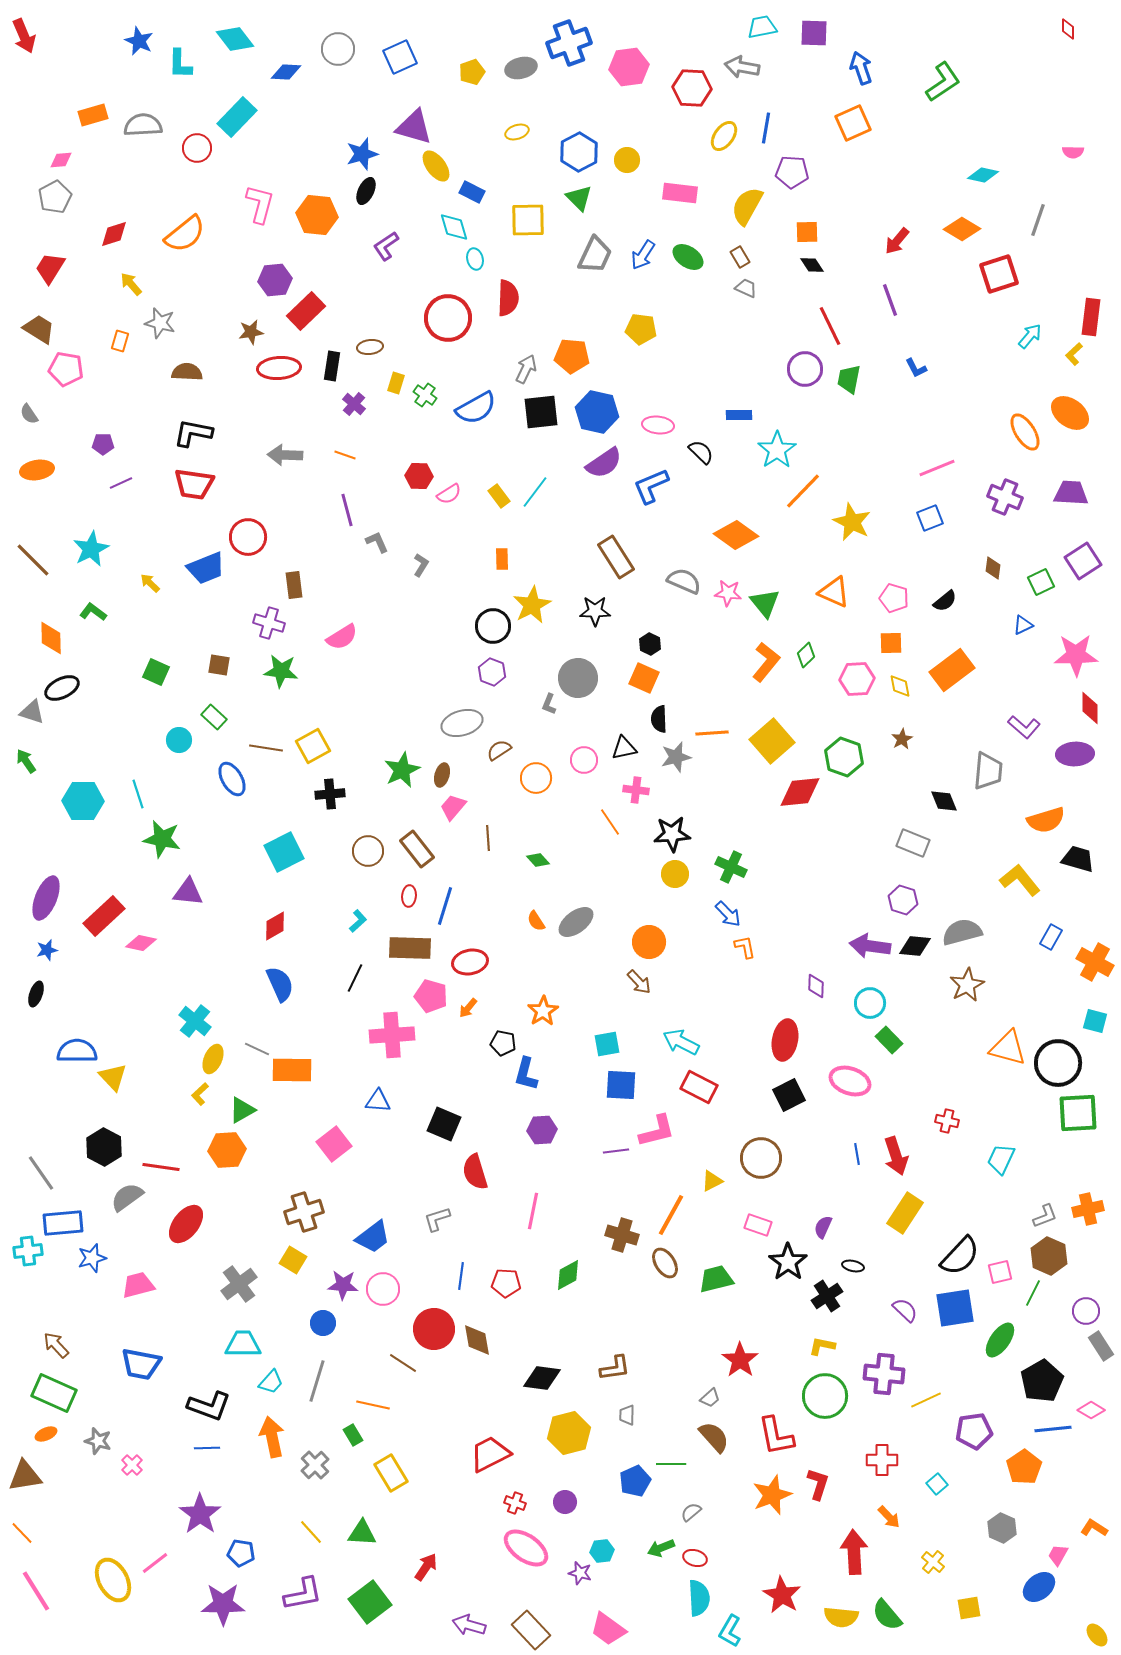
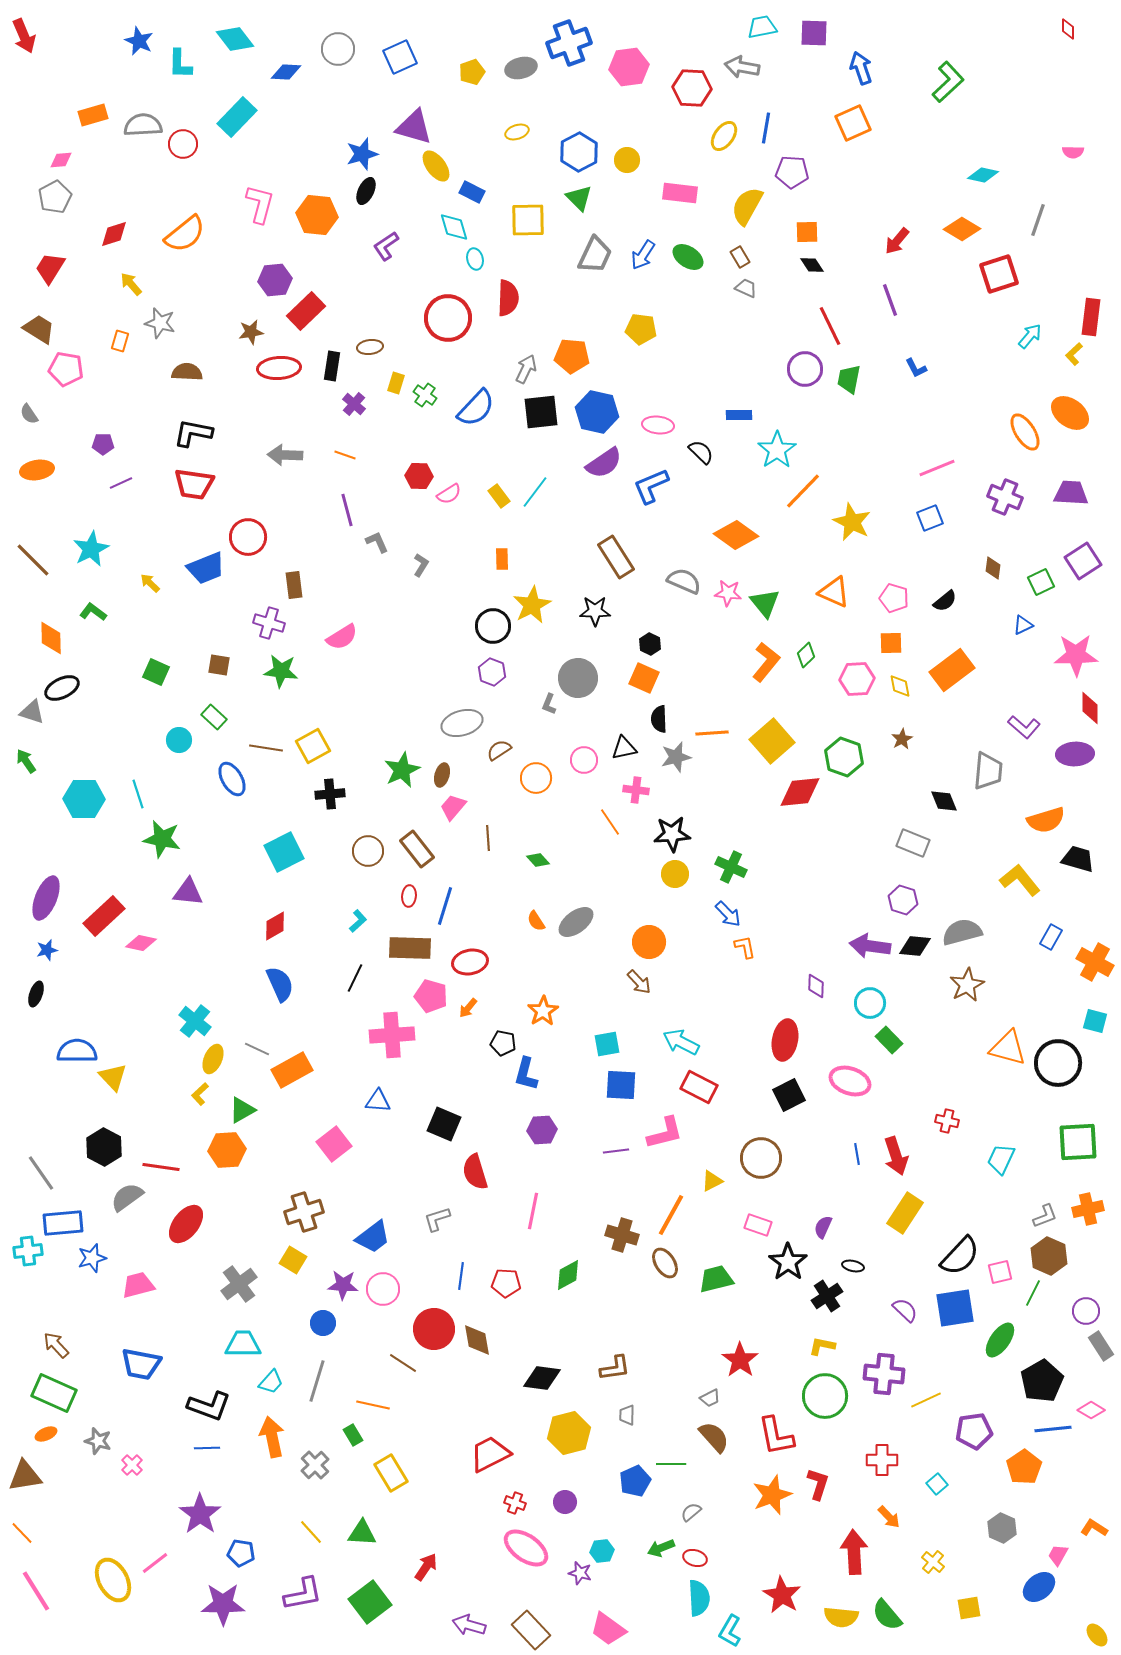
green L-shape at (943, 82): moved 5 px right; rotated 9 degrees counterclockwise
red circle at (197, 148): moved 14 px left, 4 px up
blue semicircle at (476, 408): rotated 18 degrees counterclockwise
cyan hexagon at (83, 801): moved 1 px right, 2 px up
orange rectangle at (292, 1070): rotated 30 degrees counterclockwise
green square at (1078, 1113): moved 29 px down
pink L-shape at (657, 1131): moved 8 px right, 2 px down
gray trapezoid at (710, 1398): rotated 15 degrees clockwise
